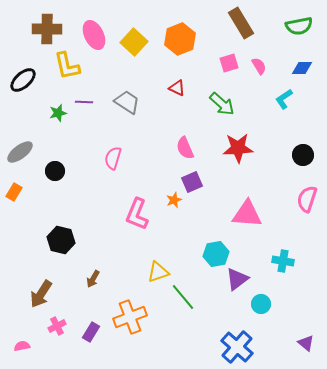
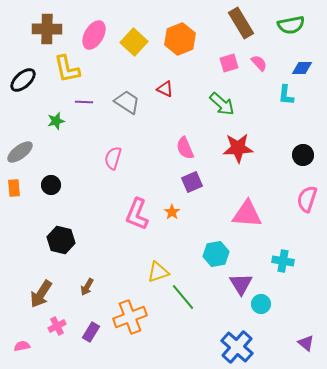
green semicircle at (299, 26): moved 8 px left, 1 px up
pink ellipse at (94, 35): rotated 56 degrees clockwise
yellow L-shape at (67, 66): moved 3 px down
pink semicircle at (259, 66): moved 3 px up; rotated 12 degrees counterclockwise
red triangle at (177, 88): moved 12 px left, 1 px down
cyan L-shape at (284, 99): moved 2 px right, 4 px up; rotated 50 degrees counterclockwise
green star at (58, 113): moved 2 px left, 8 px down
black circle at (55, 171): moved 4 px left, 14 px down
orange rectangle at (14, 192): moved 4 px up; rotated 36 degrees counterclockwise
orange star at (174, 200): moved 2 px left, 12 px down; rotated 14 degrees counterclockwise
brown arrow at (93, 279): moved 6 px left, 8 px down
purple triangle at (237, 279): moved 4 px right, 5 px down; rotated 25 degrees counterclockwise
